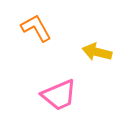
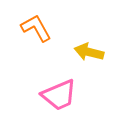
yellow arrow: moved 8 px left
